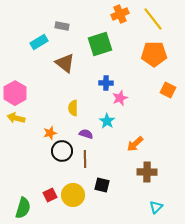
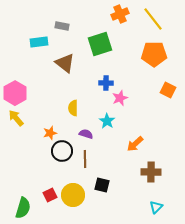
cyan rectangle: rotated 24 degrees clockwise
yellow arrow: rotated 36 degrees clockwise
brown cross: moved 4 px right
